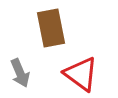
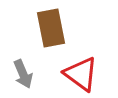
gray arrow: moved 3 px right, 1 px down
